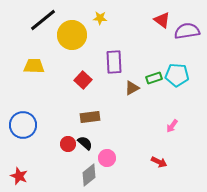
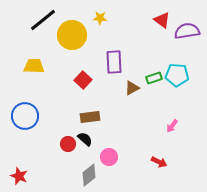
blue circle: moved 2 px right, 9 px up
black semicircle: moved 4 px up
pink circle: moved 2 px right, 1 px up
